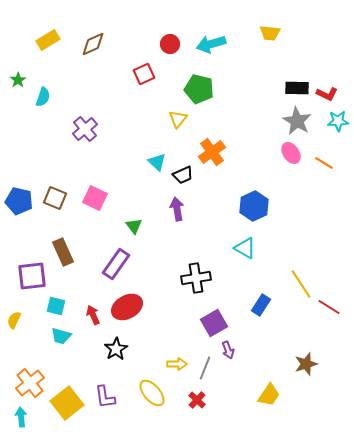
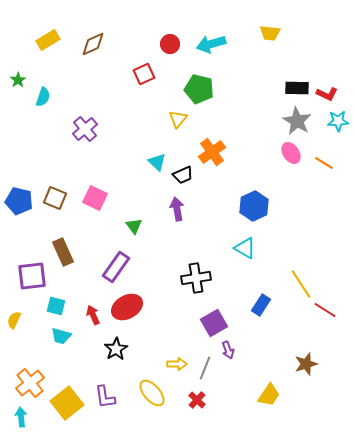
purple rectangle at (116, 264): moved 3 px down
red line at (329, 307): moved 4 px left, 3 px down
